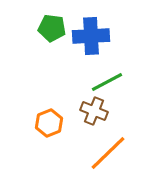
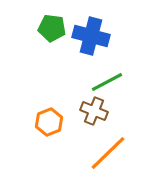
blue cross: rotated 18 degrees clockwise
orange hexagon: moved 1 px up
